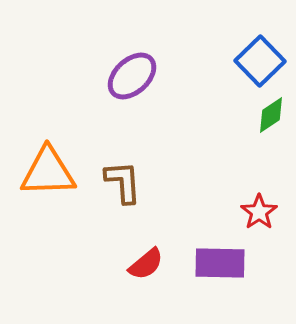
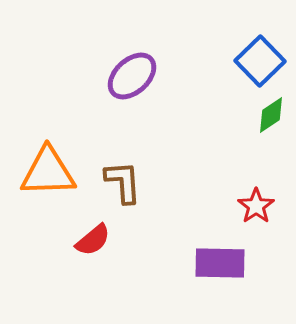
red star: moved 3 px left, 6 px up
red semicircle: moved 53 px left, 24 px up
